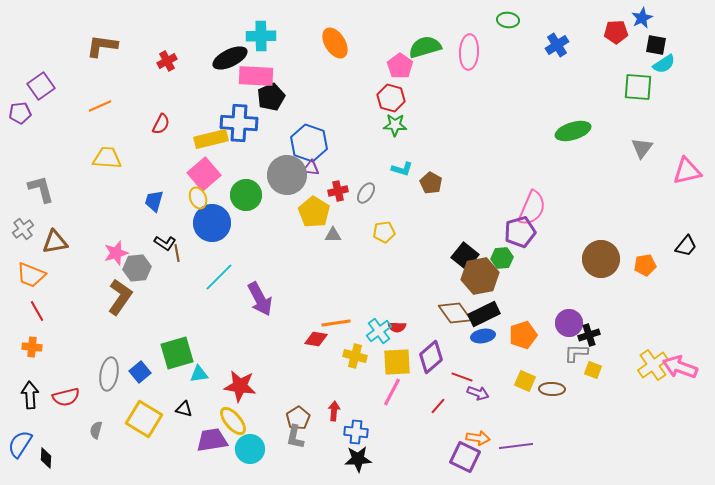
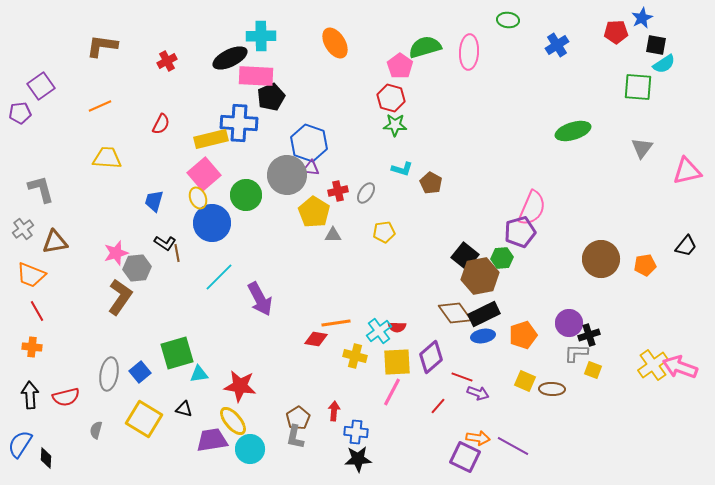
purple line at (516, 446): moved 3 px left; rotated 36 degrees clockwise
